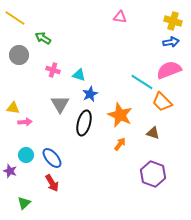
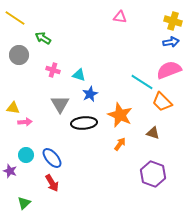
black ellipse: rotated 70 degrees clockwise
